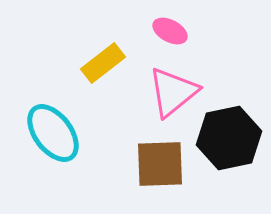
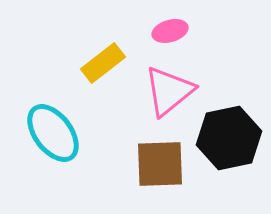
pink ellipse: rotated 44 degrees counterclockwise
pink triangle: moved 4 px left, 1 px up
